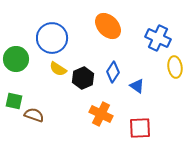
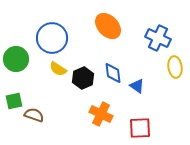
blue diamond: moved 1 px down; rotated 40 degrees counterclockwise
green square: rotated 24 degrees counterclockwise
